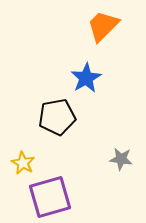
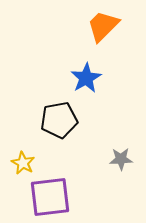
black pentagon: moved 2 px right, 3 px down
gray star: rotated 10 degrees counterclockwise
purple square: rotated 9 degrees clockwise
